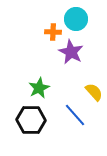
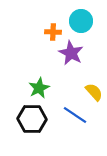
cyan circle: moved 5 px right, 2 px down
purple star: moved 1 px down
blue line: rotated 15 degrees counterclockwise
black hexagon: moved 1 px right, 1 px up
